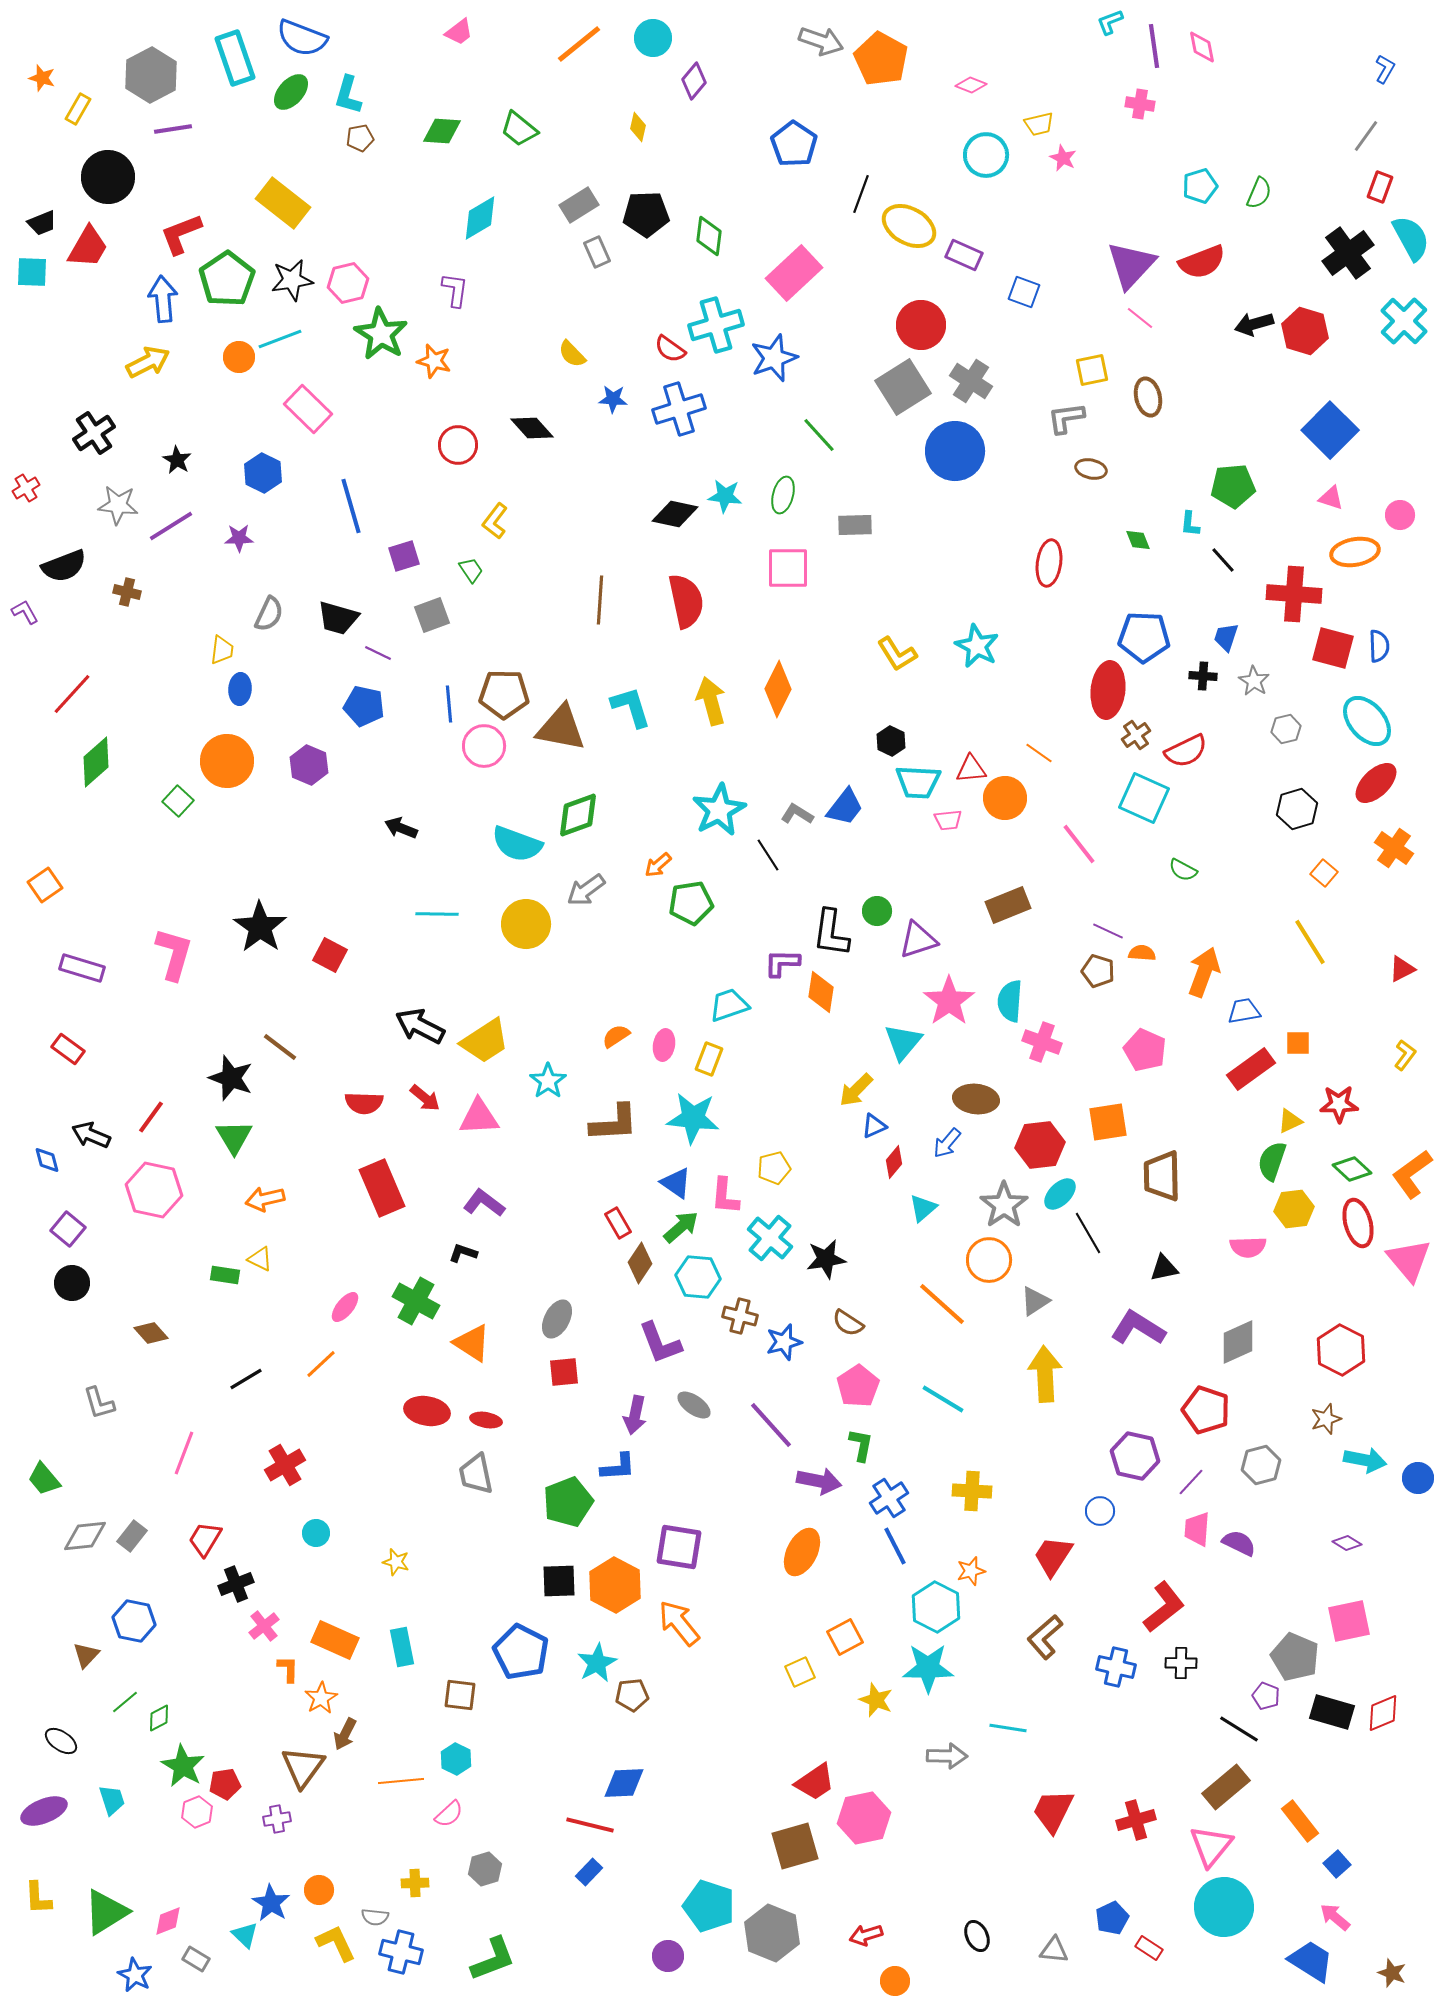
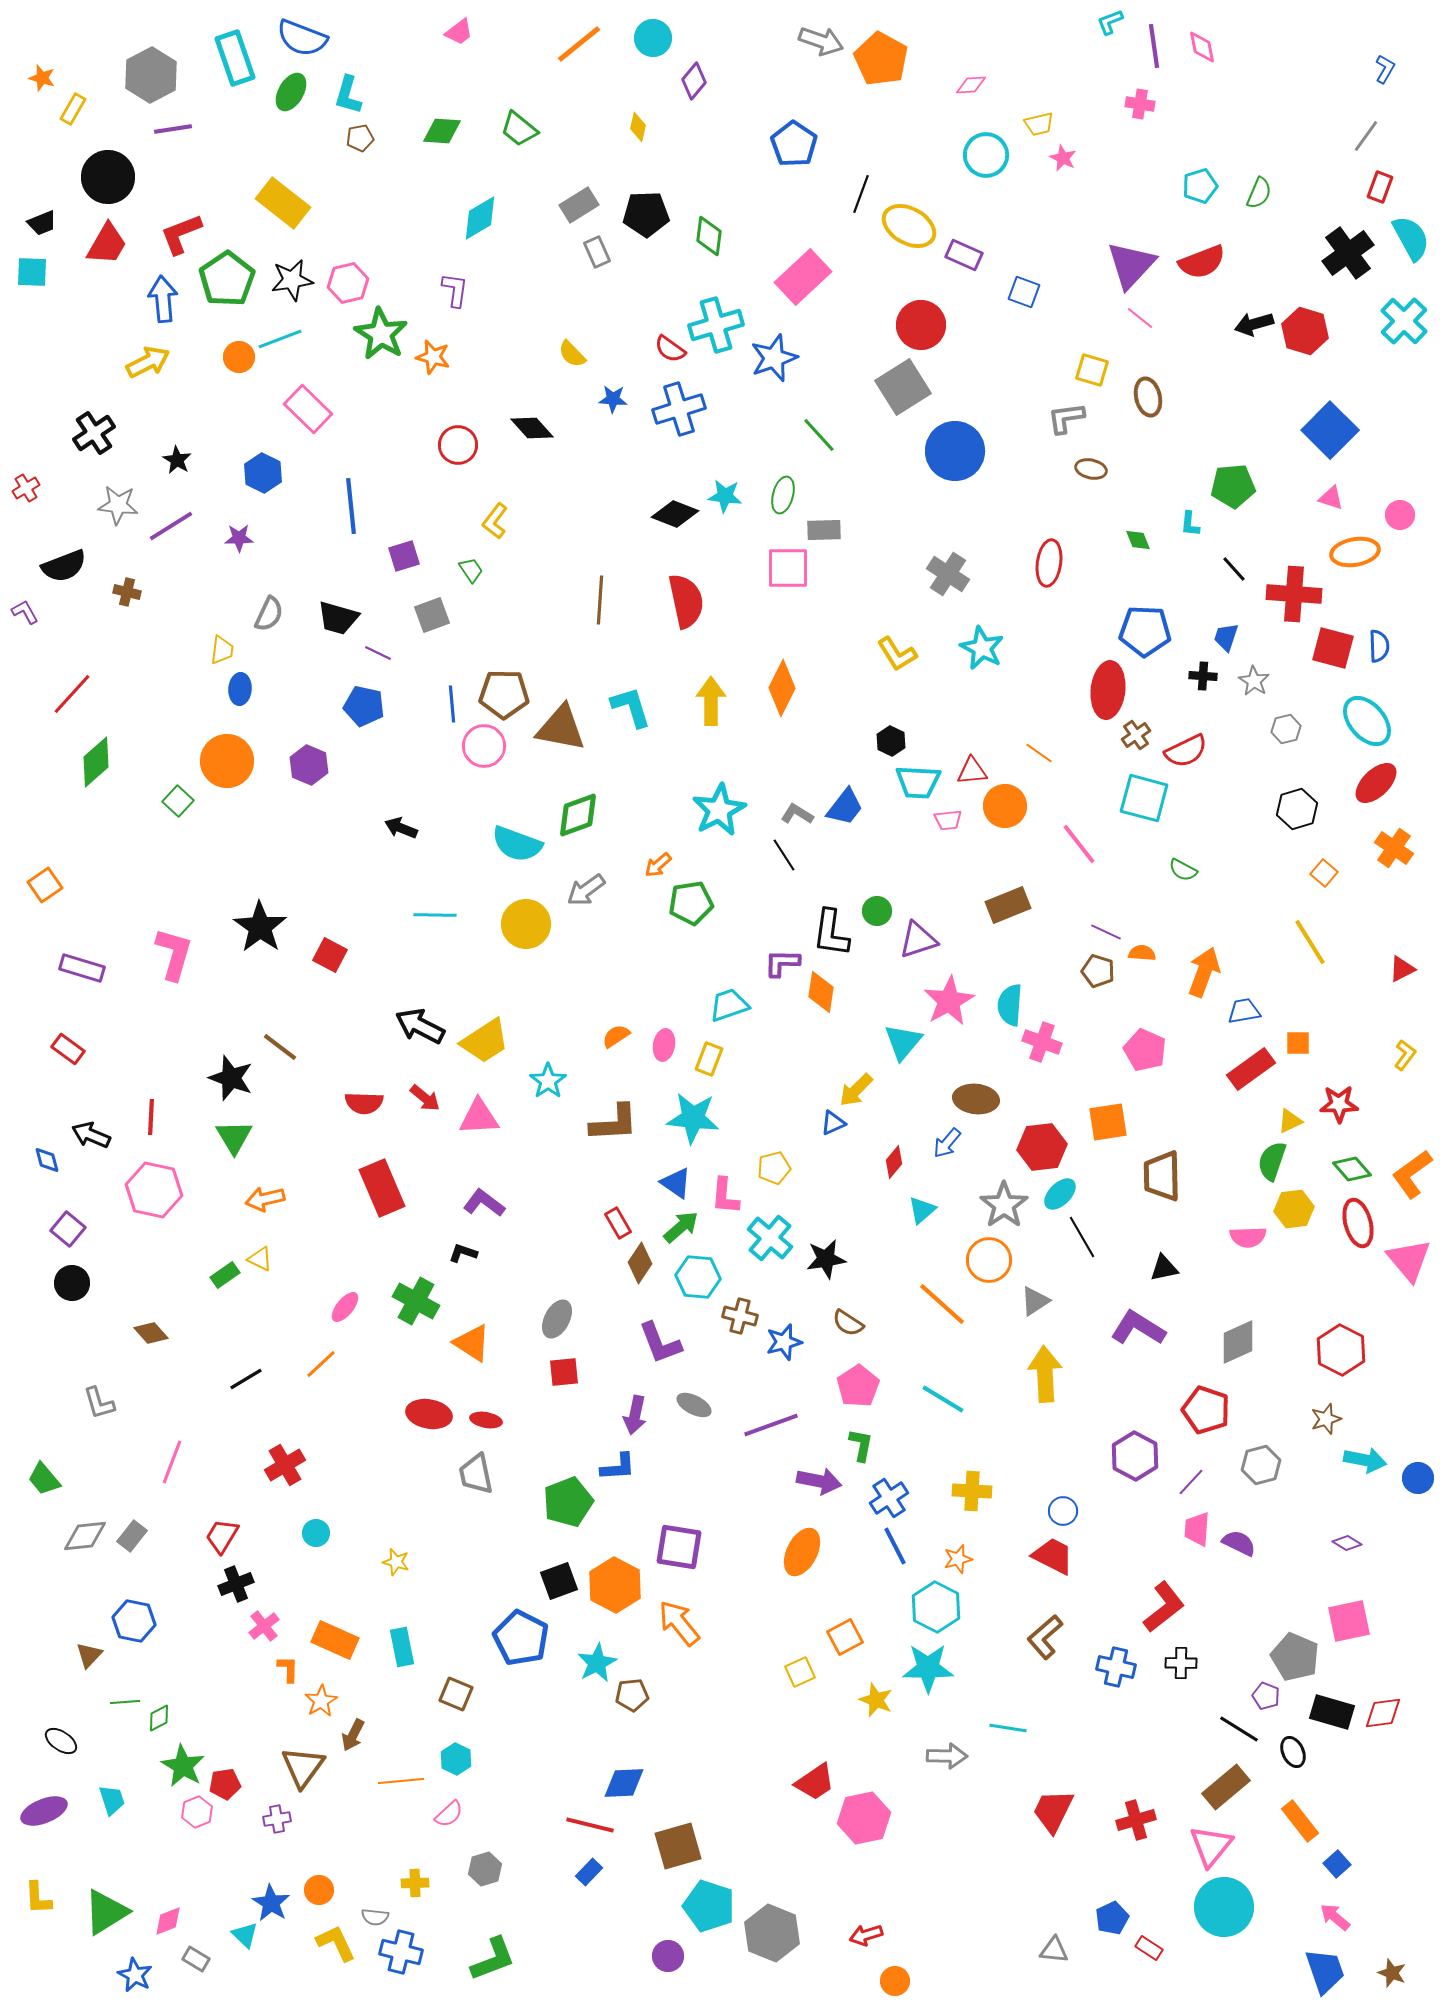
pink diamond at (971, 85): rotated 24 degrees counterclockwise
green ellipse at (291, 92): rotated 12 degrees counterclockwise
yellow rectangle at (78, 109): moved 5 px left
red trapezoid at (88, 247): moved 19 px right, 3 px up
pink rectangle at (794, 273): moved 9 px right, 4 px down
orange star at (434, 361): moved 1 px left, 4 px up
yellow square at (1092, 370): rotated 28 degrees clockwise
gray cross at (971, 381): moved 23 px left, 193 px down
blue line at (351, 506): rotated 10 degrees clockwise
black diamond at (675, 514): rotated 9 degrees clockwise
gray rectangle at (855, 525): moved 31 px left, 5 px down
black line at (1223, 560): moved 11 px right, 9 px down
blue pentagon at (1144, 637): moved 1 px right, 6 px up
cyan star at (977, 646): moved 5 px right, 2 px down
orange diamond at (778, 689): moved 4 px right, 1 px up
yellow arrow at (711, 701): rotated 15 degrees clockwise
blue line at (449, 704): moved 3 px right
red triangle at (971, 769): moved 1 px right, 2 px down
orange circle at (1005, 798): moved 8 px down
cyan square at (1144, 798): rotated 9 degrees counterclockwise
black line at (768, 855): moved 16 px right
cyan line at (437, 914): moved 2 px left, 1 px down
purple line at (1108, 931): moved 2 px left, 1 px down
pink star at (949, 1001): rotated 6 degrees clockwise
cyan semicircle at (1010, 1001): moved 4 px down
red line at (151, 1117): rotated 33 degrees counterclockwise
blue triangle at (874, 1126): moved 41 px left, 3 px up
red hexagon at (1040, 1145): moved 2 px right, 2 px down
green diamond at (1352, 1169): rotated 6 degrees clockwise
cyan triangle at (923, 1208): moved 1 px left, 2 px down
black line at (1088, 1233): moved 6 px left, 4 px down
pink semicircle at (1248, 1247): moved 10 px up
green rectangle at (225, 1275): rotated 44 degrees counterclockwise
gray ellipse at (694, 1405): rotated 8 degrees counterclockwise
red ellipse at (427, 1411): moved 2 px right, 3 px down
purple line at (771, 1425): rotated 68 degrees counterclockwise
pink line at (184, 1453): moved 12 px left, 9 px down
purple hexagon at (1135, 1456): rotated 15 degrees clockwise
blue circle at (1100, 1511): moved 37 px left
red trapezoid at (205, 1539): moved 17 px right, 3 px up
red trapezoid at (1053, 1556): rotated 84 degrees clockwise
orange star at (971, 1571): moved 13 px left, 12 px up
black square at (559, 1581): rotated 18 degrees counterclockwise
blue pentagon at (521, 1652): moved 14 px up
brown triangle at (86, 1655): moved 3 px right
brown square at (460, 1695): moved 4 px left, 1 px up; rotated 16 degrees clockwise
orange star at (321, 1698): moved 3 px down
green line at (125, 1702): rotated 36 degrees clockwise
red diamond at (1383, 1713): rotated 15 degrees clockwise
brown arrow at (345, 1734): moved 8 px right, 1 px down
brown square at (795, 1846): moved 117 px left
black ellipse at (977, 1936): moved 316 px right, 184 px up
blue trapezoid at (1311, 1961): moved 14 px right, 10 px down; rotated 39 degrees clockwise
